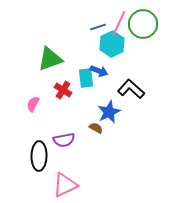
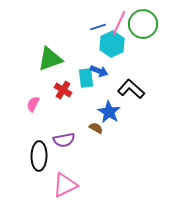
blue star: rotated 15 degrees counterclockwise
